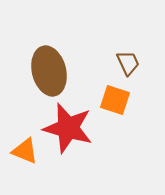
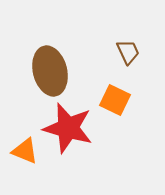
brown trapezoid: moved 11 px up
brown ellipse: moved 1 px right
orange square: rotated 8 degrees clockwise
